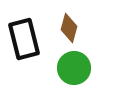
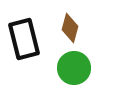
brown diamond: moved 1 px right
